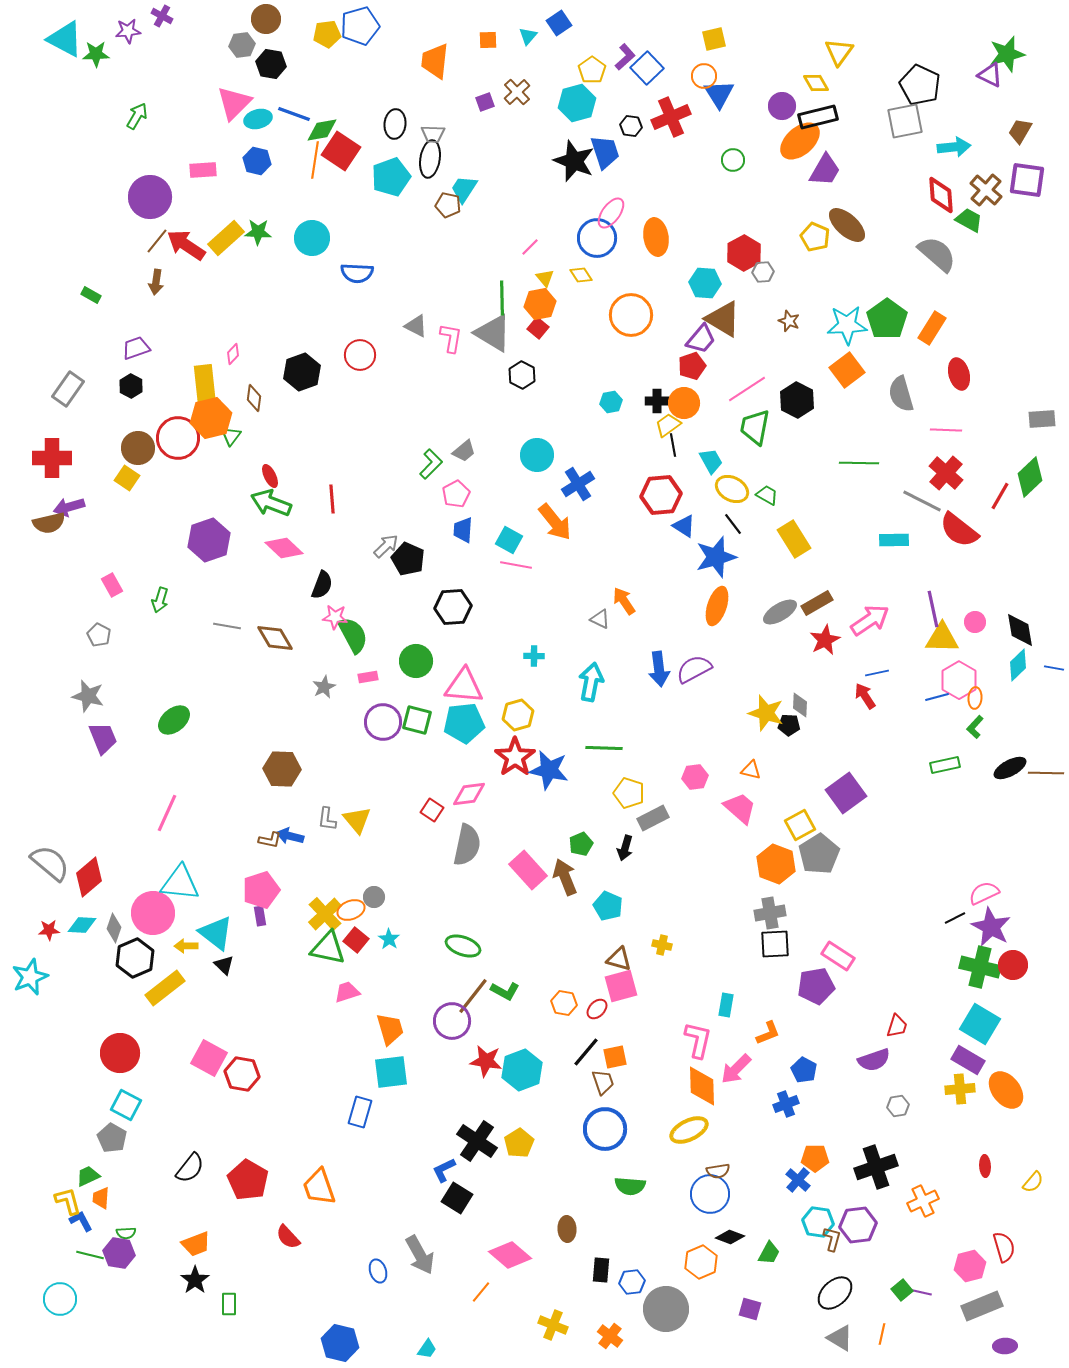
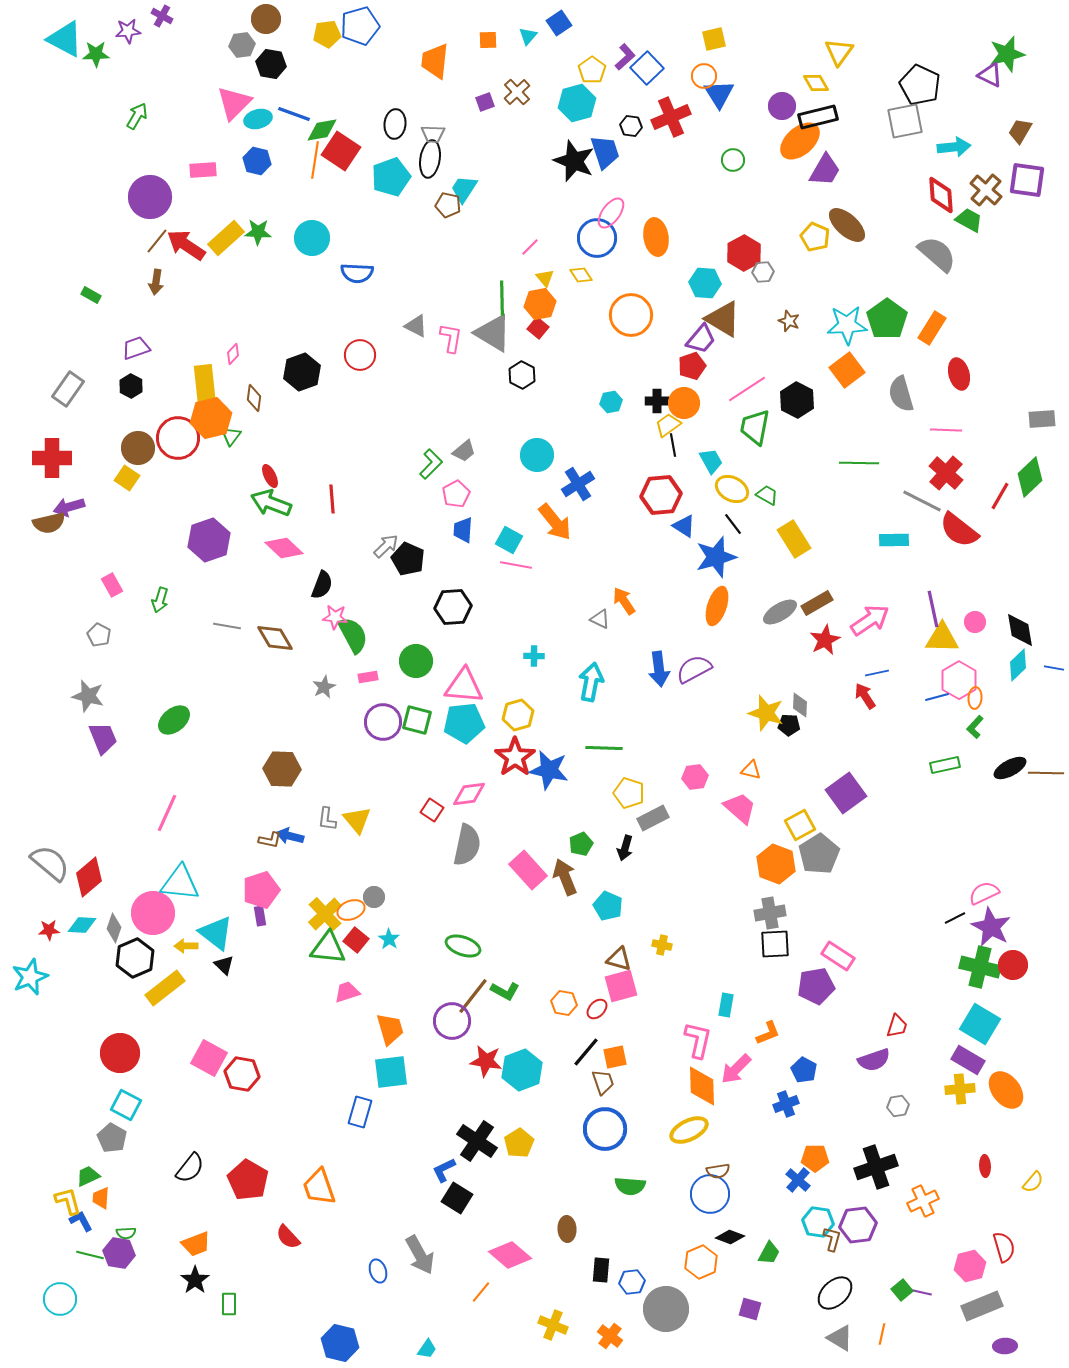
green triangle at (328, 948): rotated 6 degrees counterclockwise
